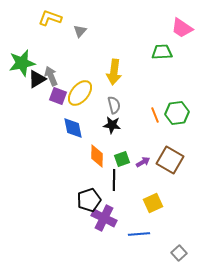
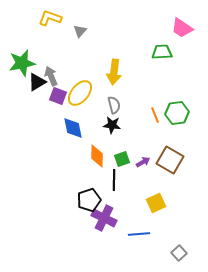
black triangle: moved 3 px down
yellow square: moved 3 px right
